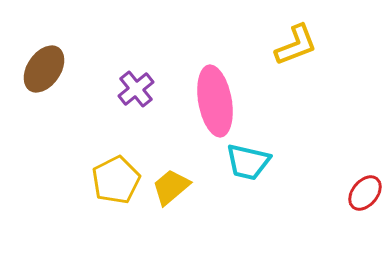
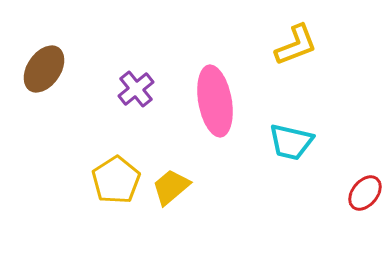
cyan trapezoid: moved 43 px right, 20 px up
yellow pentagon: rotated 6 degrees counterclockwise
